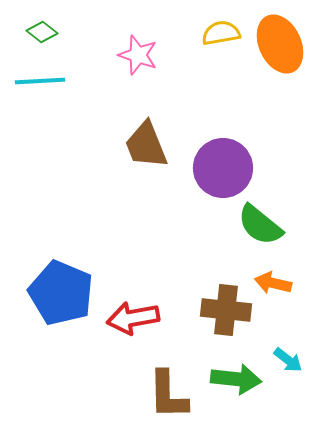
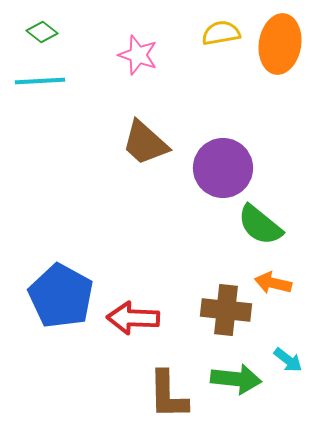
orange ellipse: rotated 34 degrees clockwise
brown trapezoid: moved 1 px left, 2 px up; rotated 26 degrees counterclockwise
blue pentagon: moved 3 px down; rotated 6 degrees clockwise
red arrow: rotated 12 degrees clockwise
